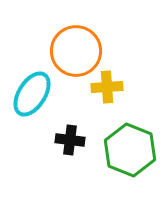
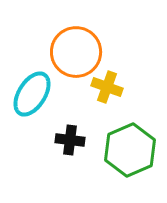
orange circle: moved 1 px down
yellow cross: rotated 24 degrees clockwise
green hexagon: rotated 15 degrees clockwise
